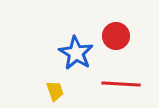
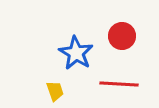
red circle: moved 6 px right
red line: moved 2 px left
